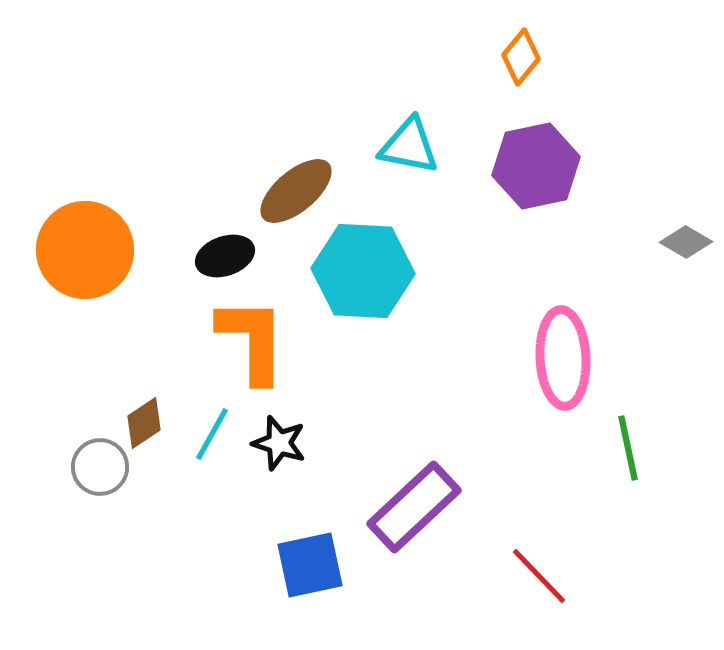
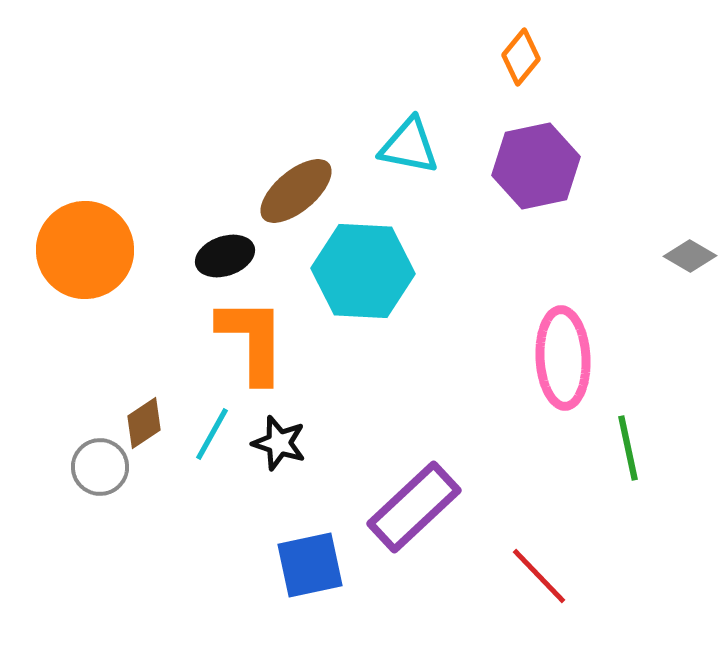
gray diamond: moved 4 px right, 14 px down
